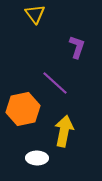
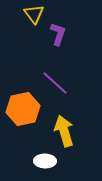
yellow triangle: moved 1 px left
purple L-shape: moved 19 px left, 13 px up
yellow arrow: rotated 28 degrees counterclockwise
white ellipse: moved 8 px right, 3 px down
